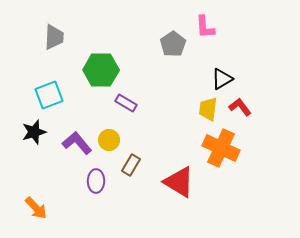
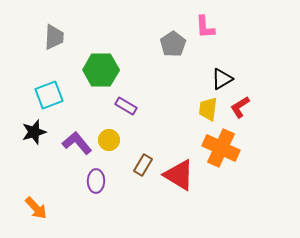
purple rectangle: moved 3 px down
red L-shape: rotated 85 degrees counterclockwise
brown rectangle: moved 12 px right
red triangle: moved 7 px up
